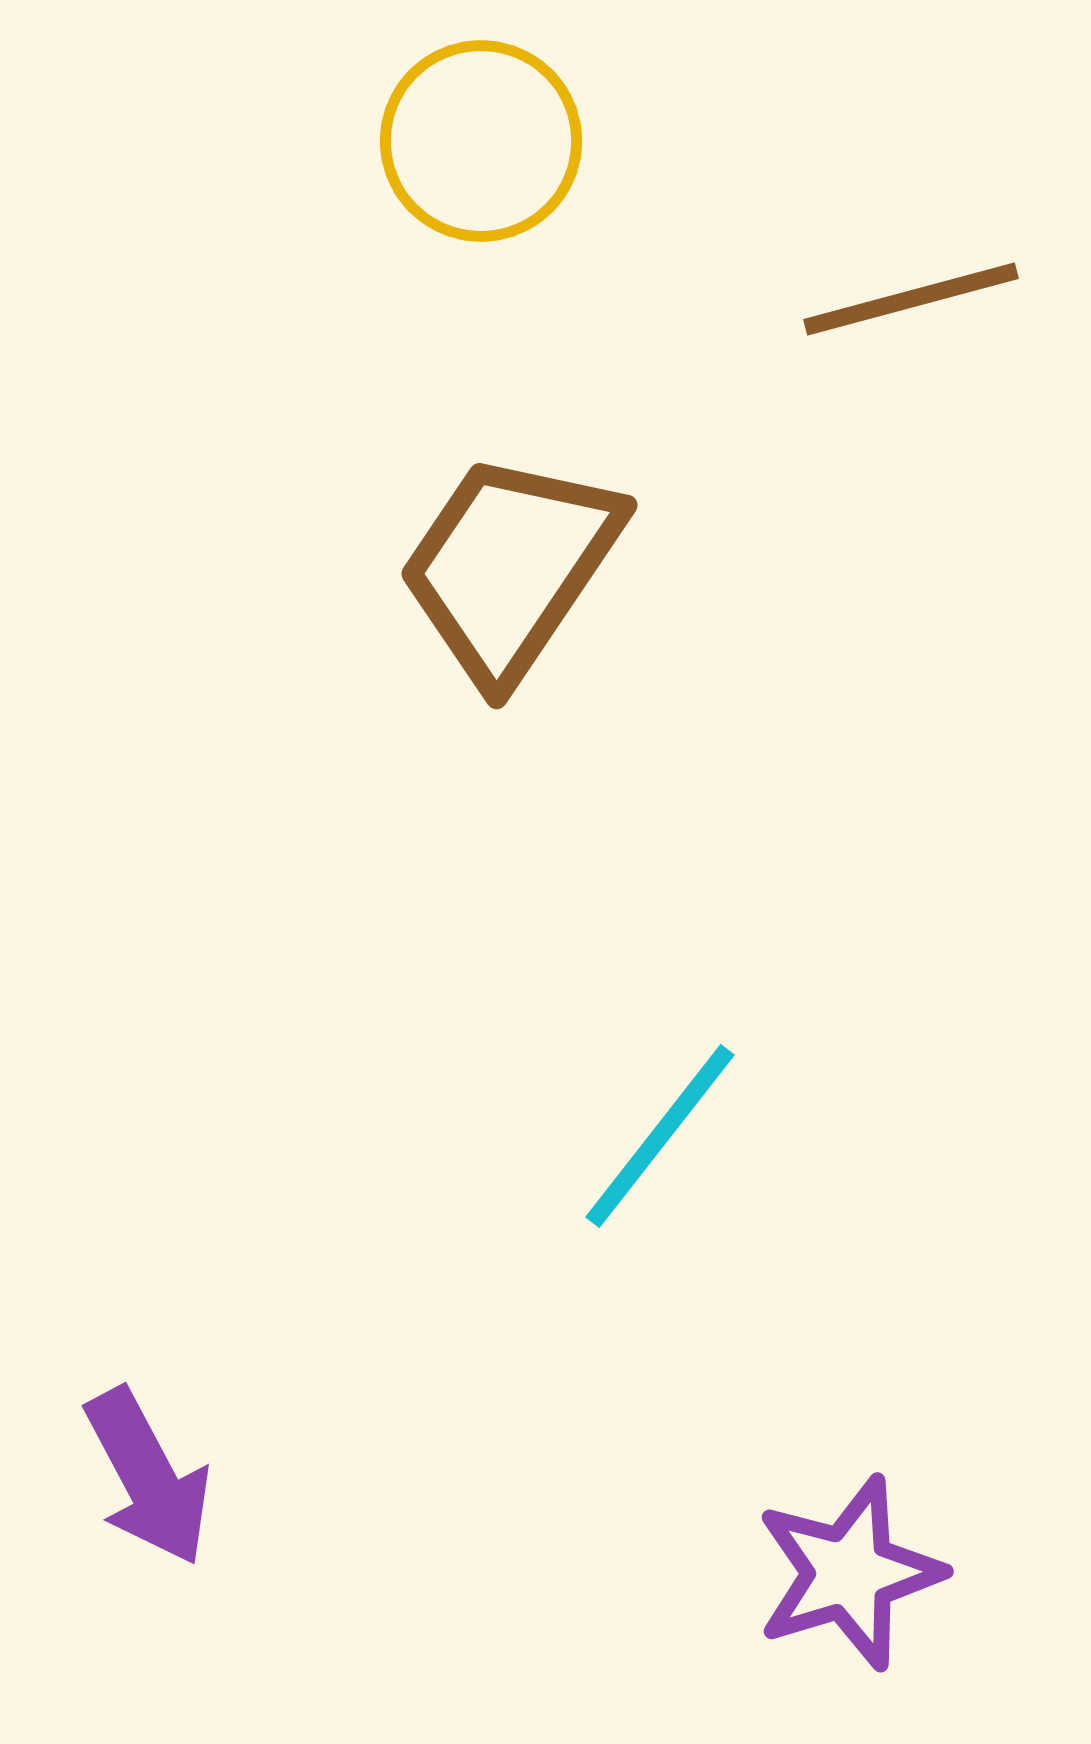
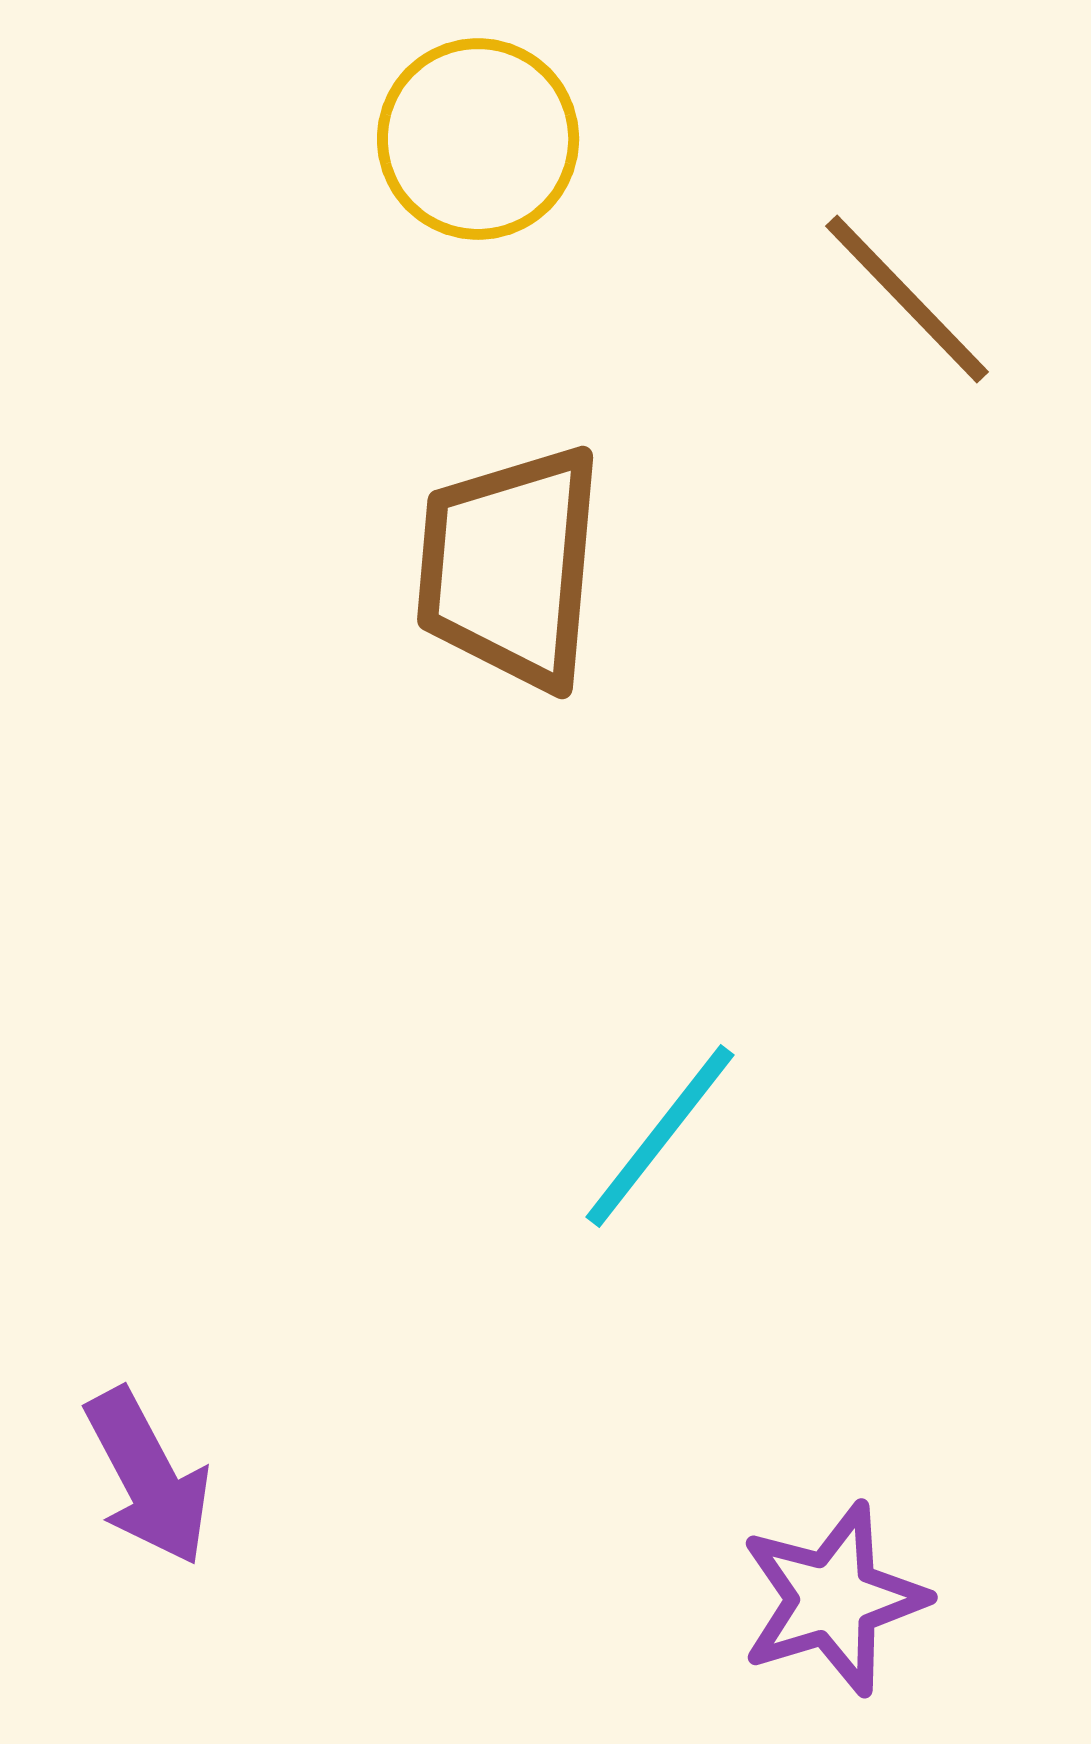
yellow circle: moved 3 px left, 2 px up
brown line: moved 4 px left; rotated 61 degrees clockwise
brown trapezoid: rotated 29 degrees counterclockwise
purple star: moved 16 px left, 26 px down
